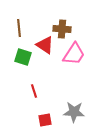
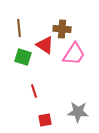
gray star: moved 4 px right
